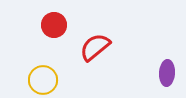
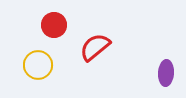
purple ellipse: moved 1 px left
yellow circle: moved 5 px left, 15 px up
